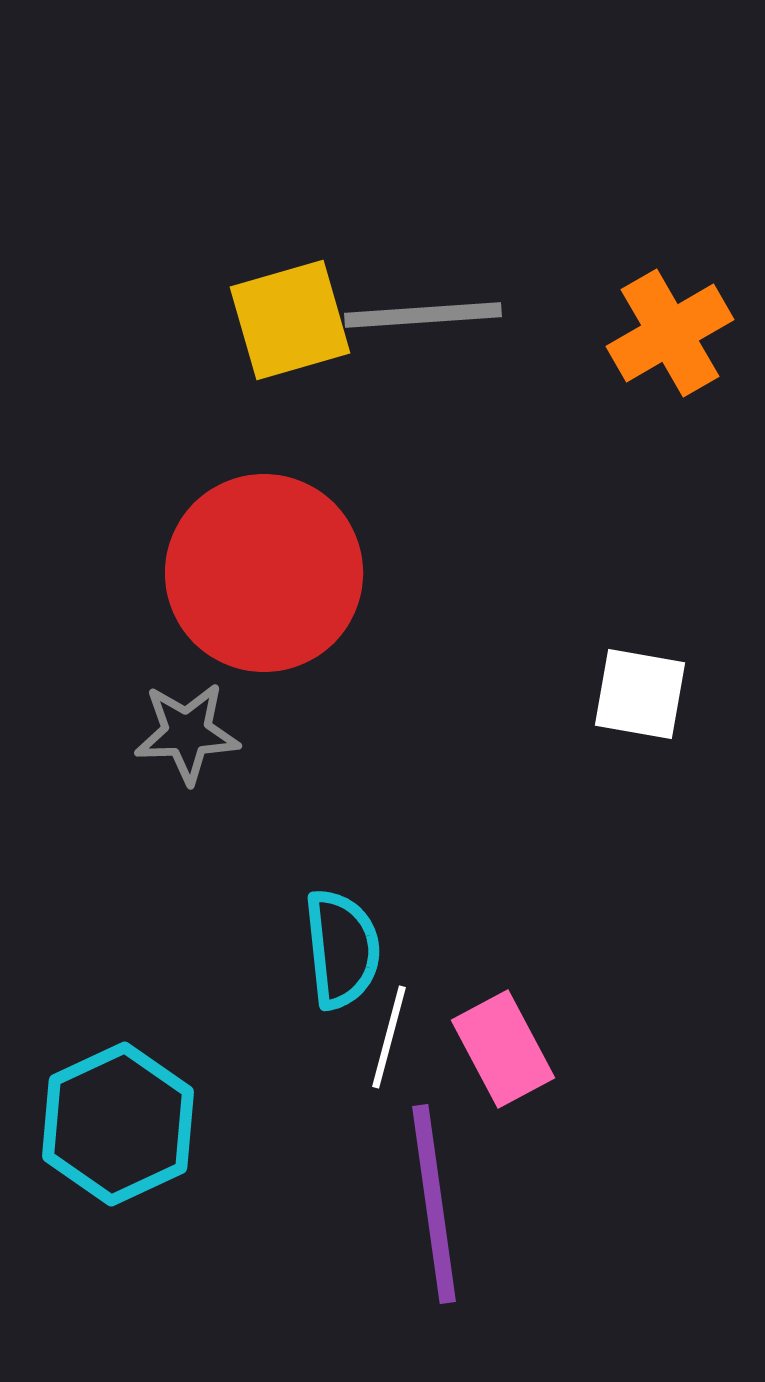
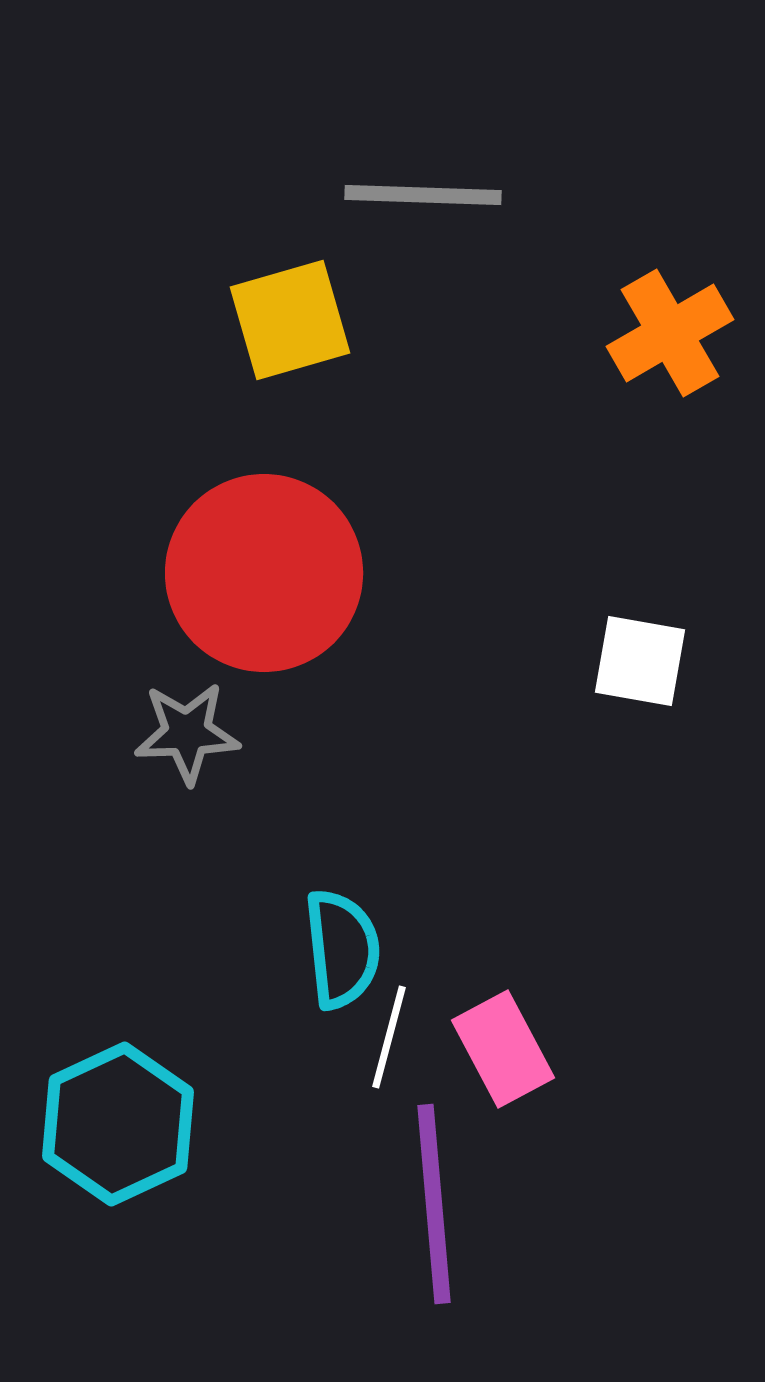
gray line: moved 120 px up; rotated 6 degrees clockwise
white square: moved 33 px up
purple line: rotated 3 degrees clockwise
